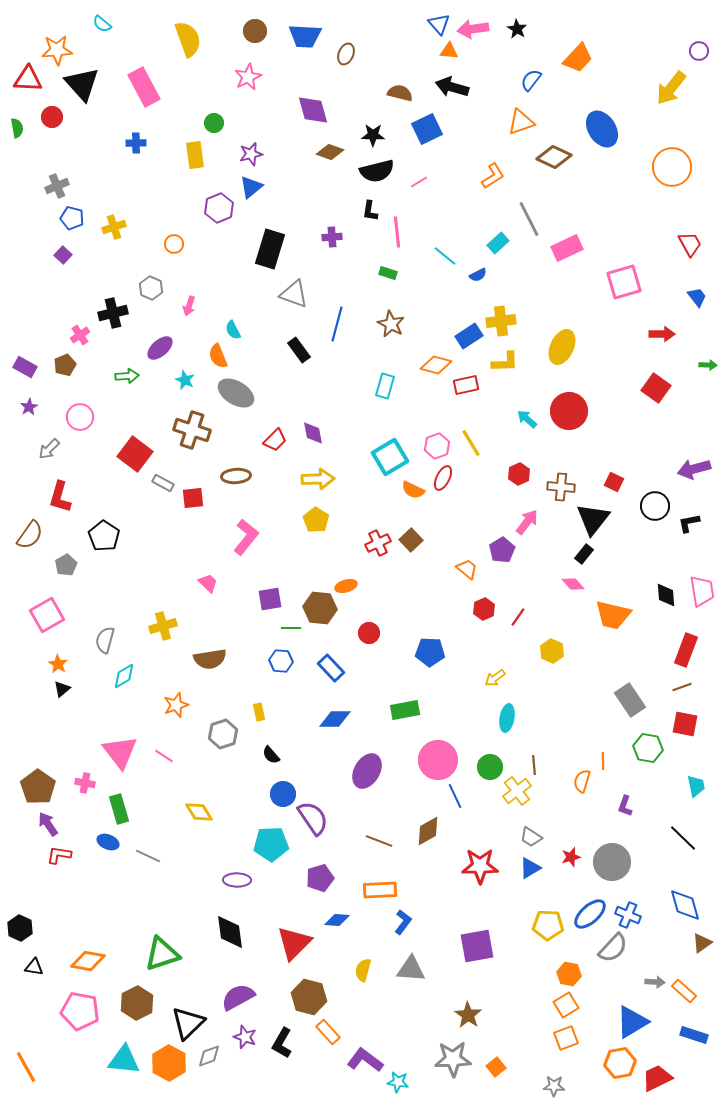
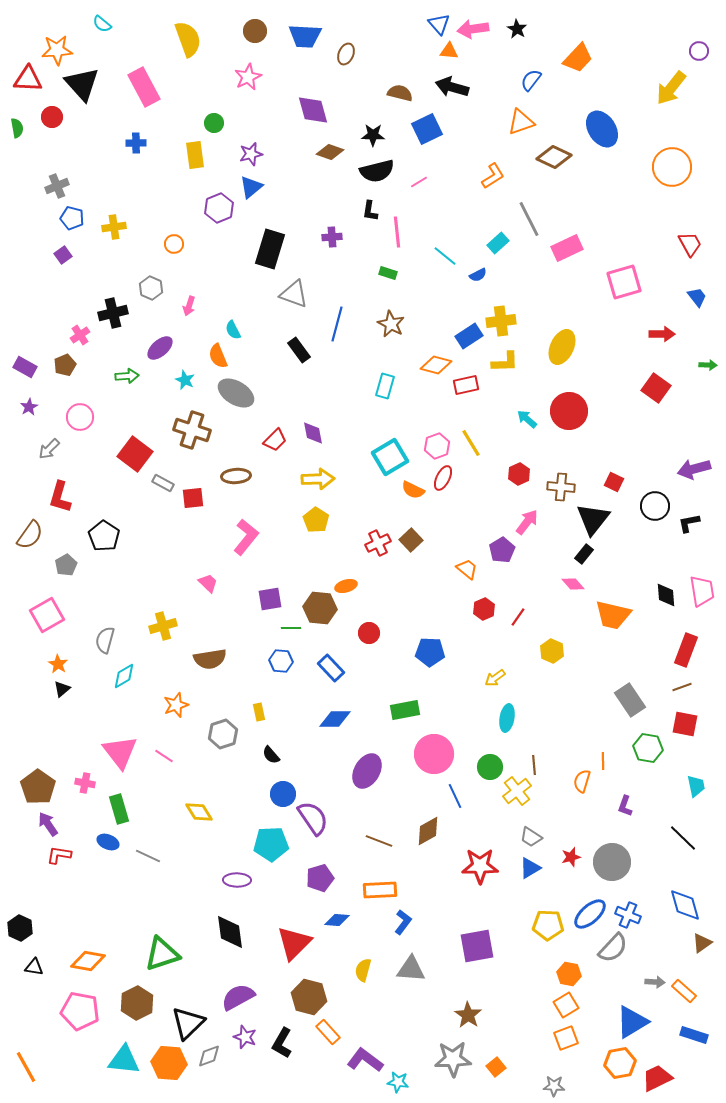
yellow cross at (114, 227): rotated 10 degrees clockwise
purple square at (63, 255): rotated 12 degrees clockwise
pink circle at (438, 760): moved 4 px left, 6 px up
orange hexagon at (169, 1063): rotated 24 degrees counterclockwise
